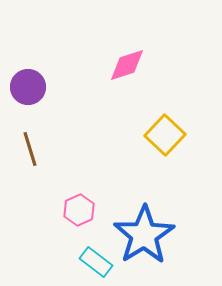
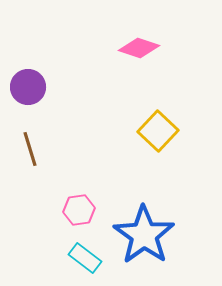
pink diamond: moved 12 px right, 17 px up; rotated 36 degrees clockwise
yellow square: moved 7 px left, 4 px up
pink hexagon: rotated 16 degrees clockwise
blue star: rotated 4 degrees counterclockwise
cyan rectangle: moved 11 px left, 4 px up
